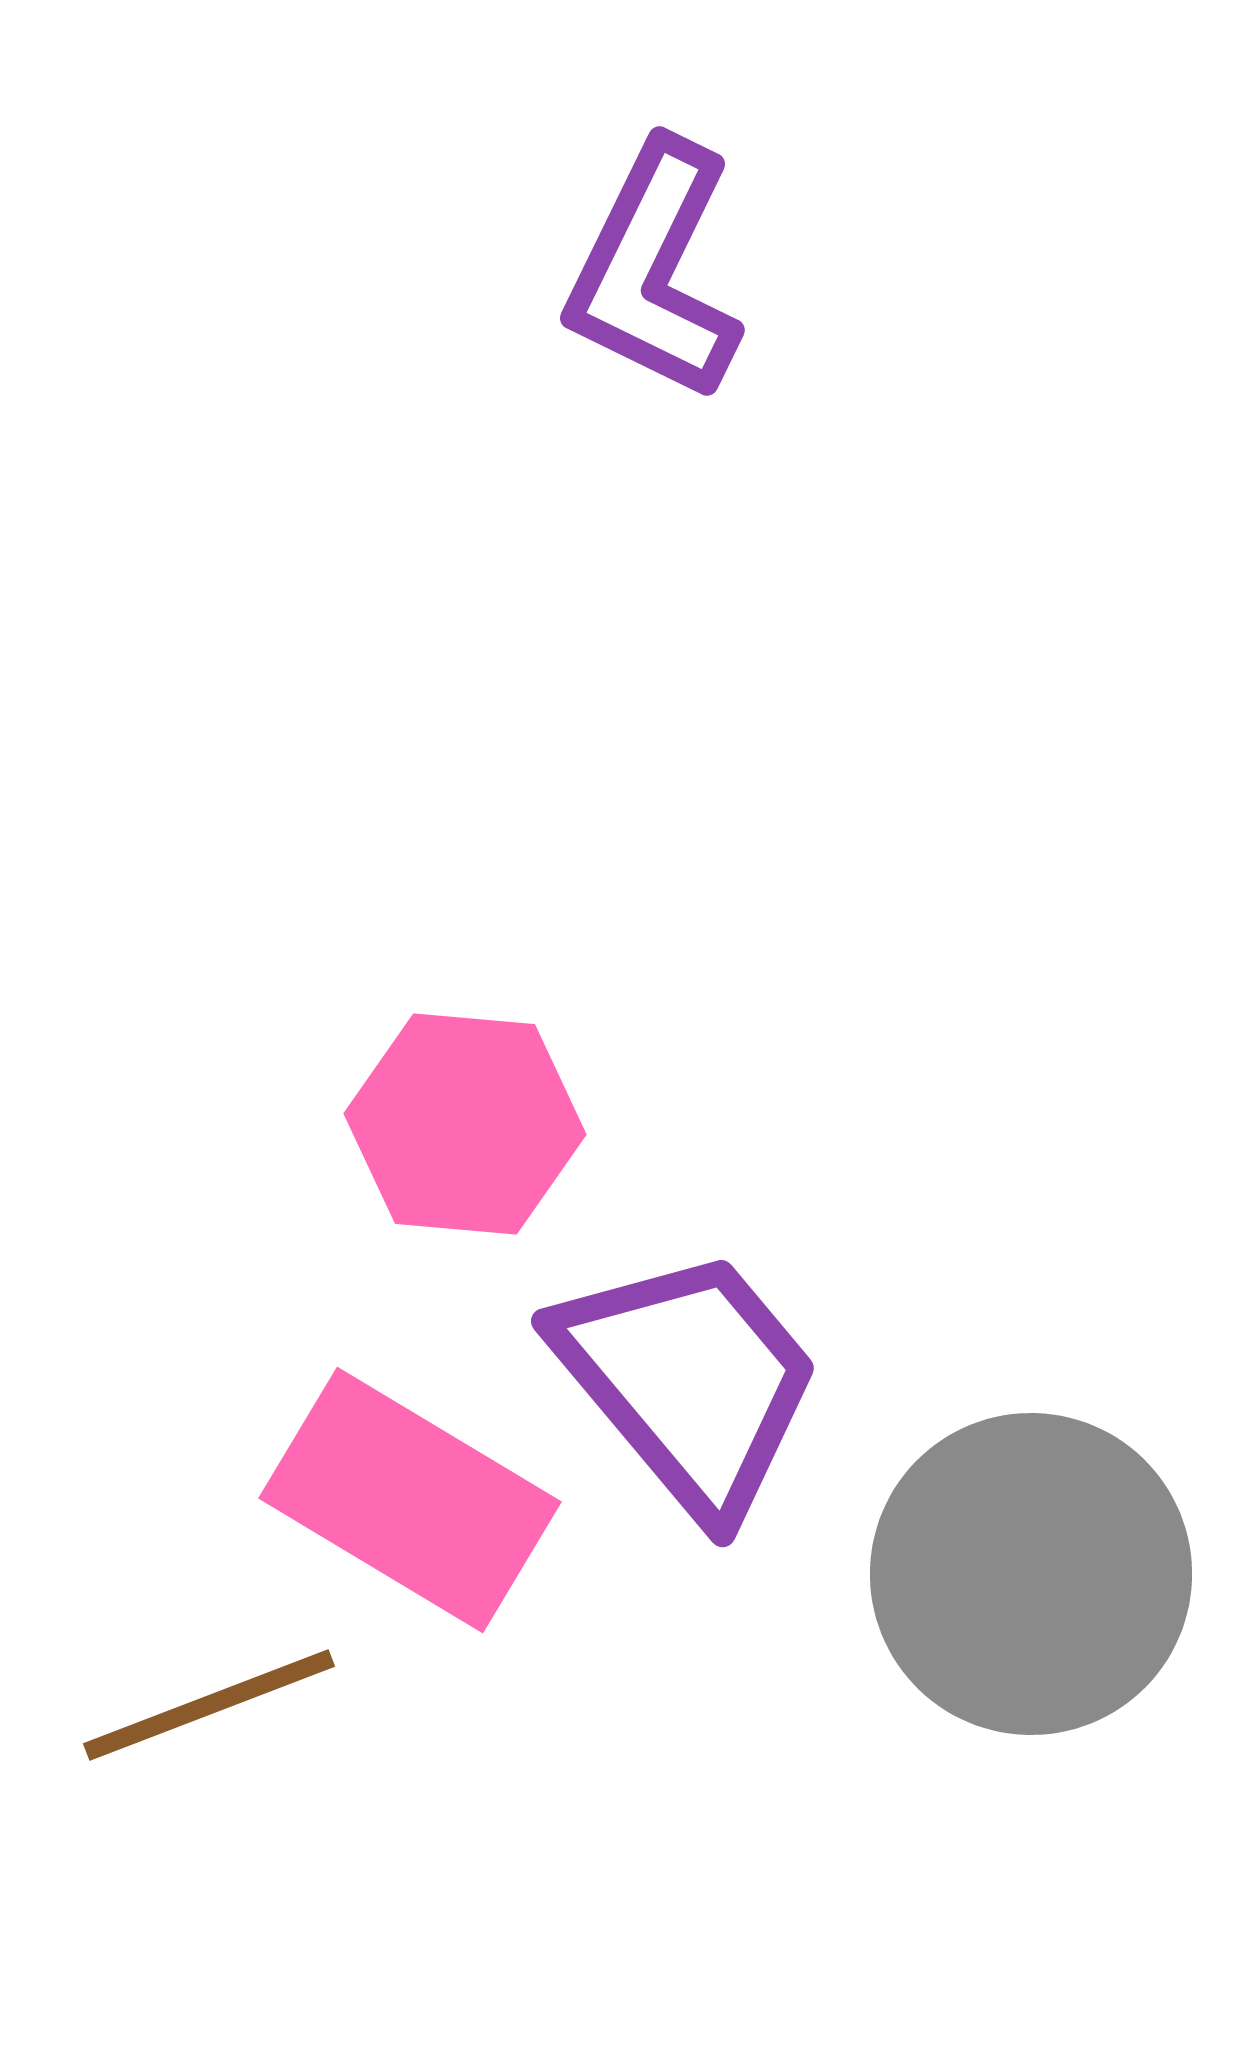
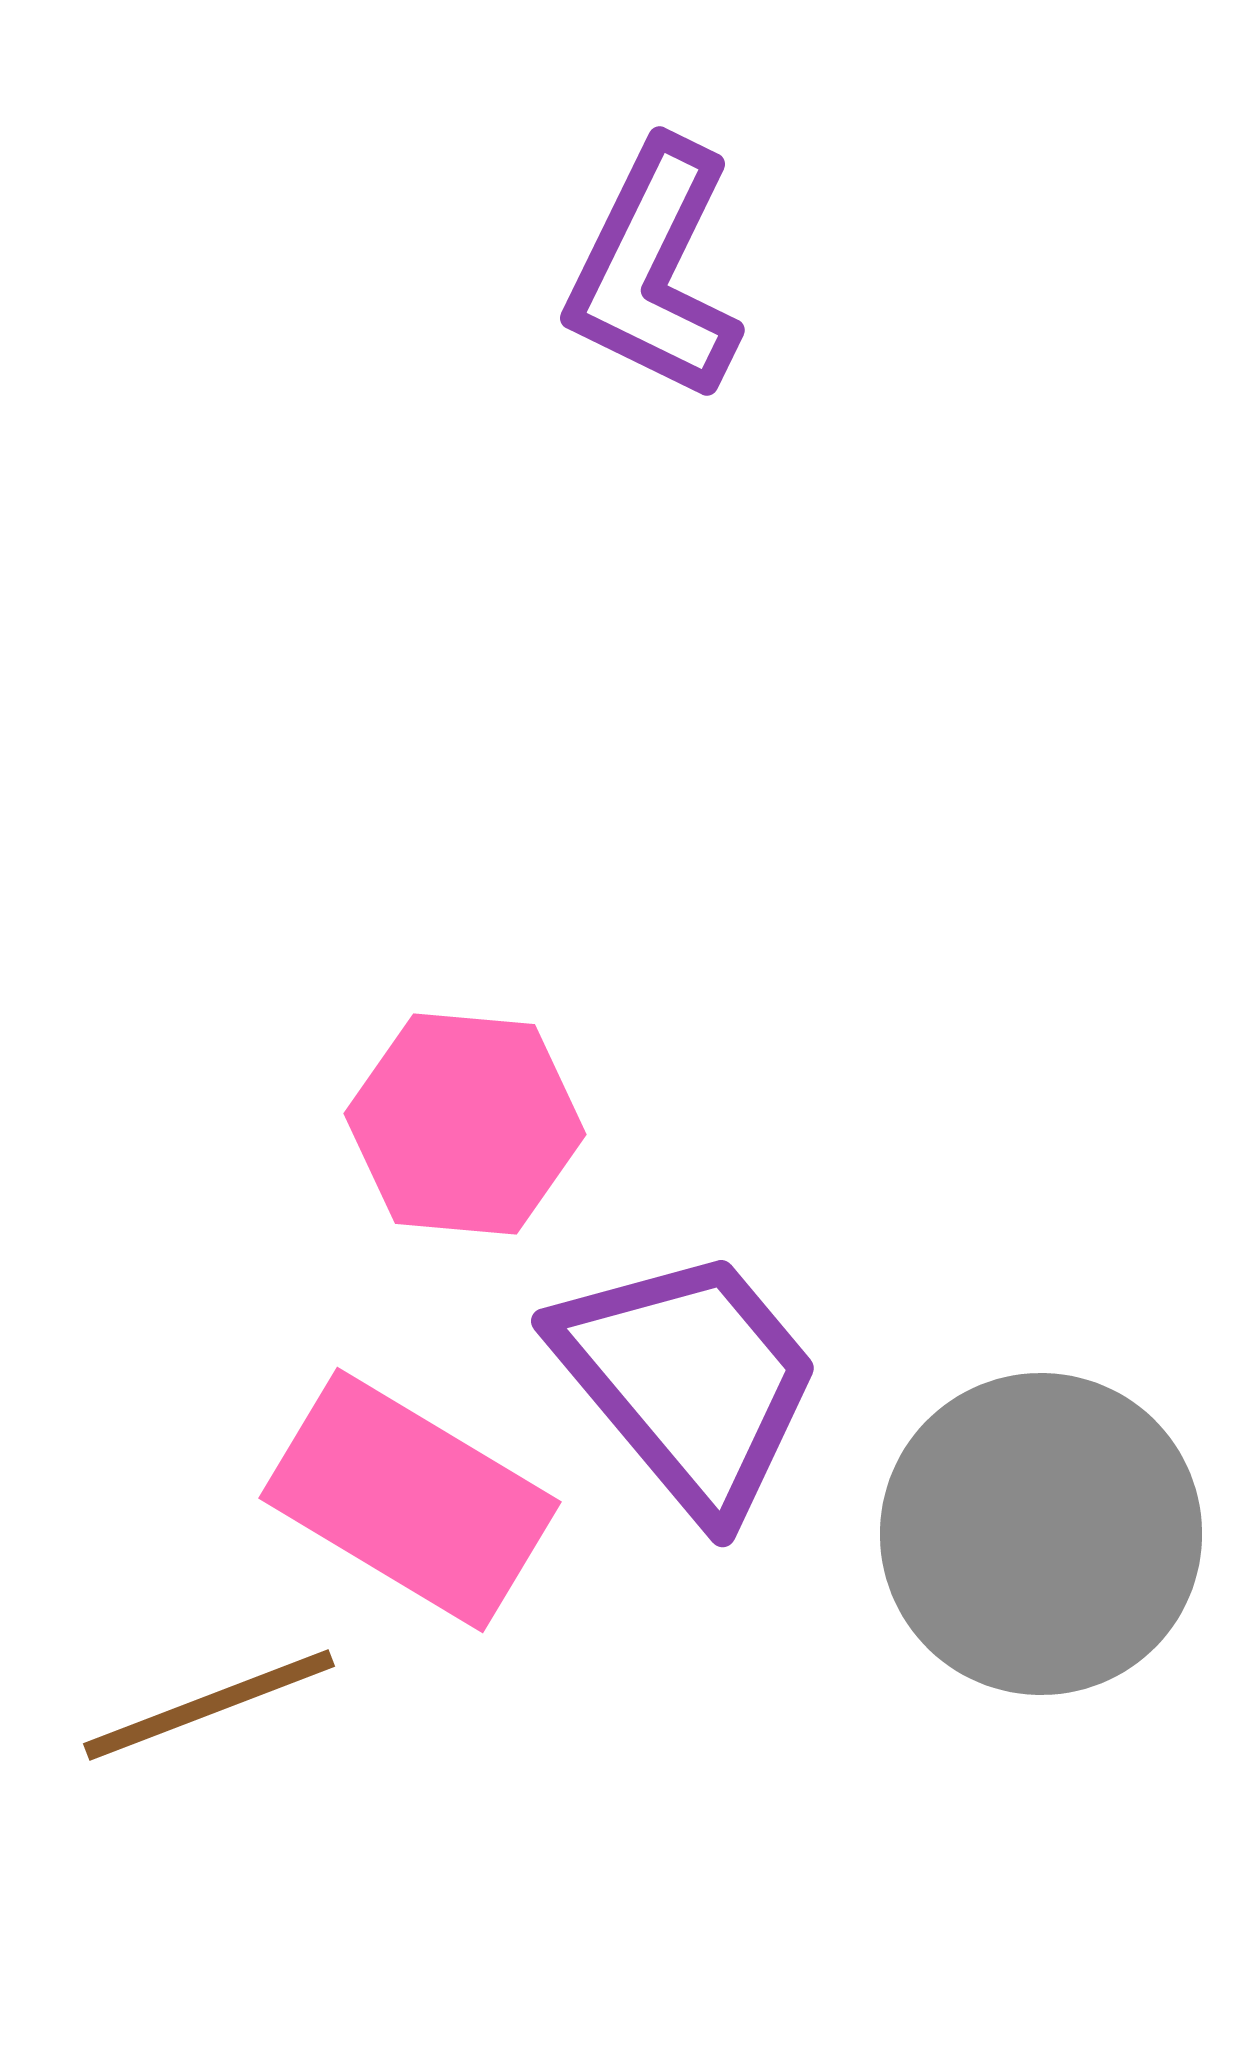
gray circle: moved 10 px right, 40 px up
